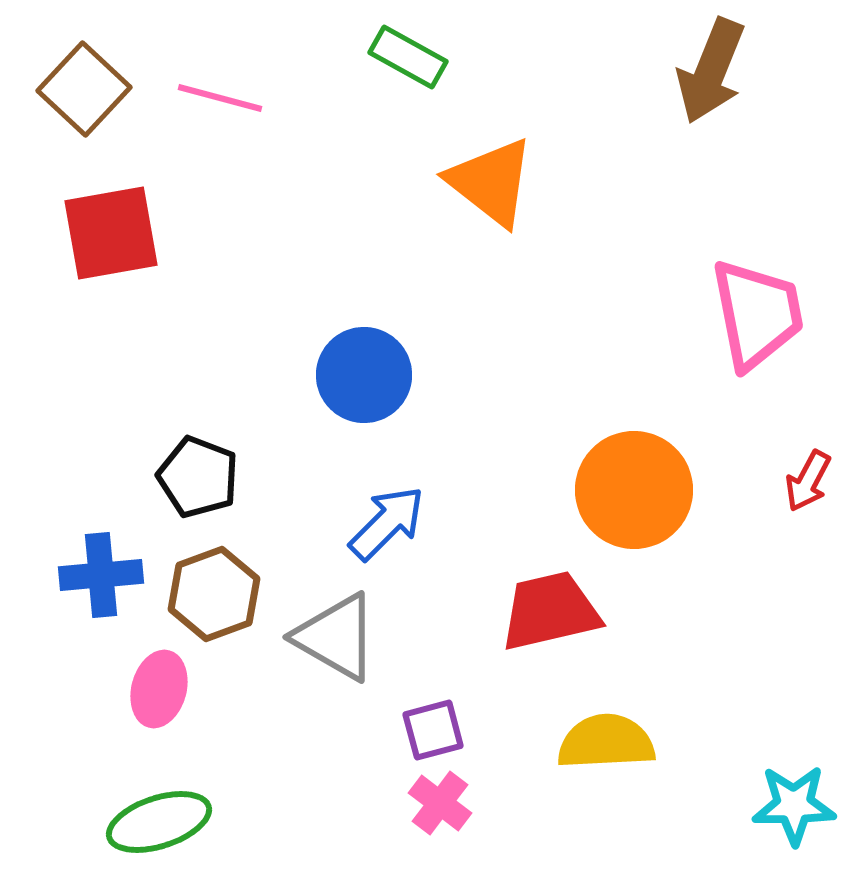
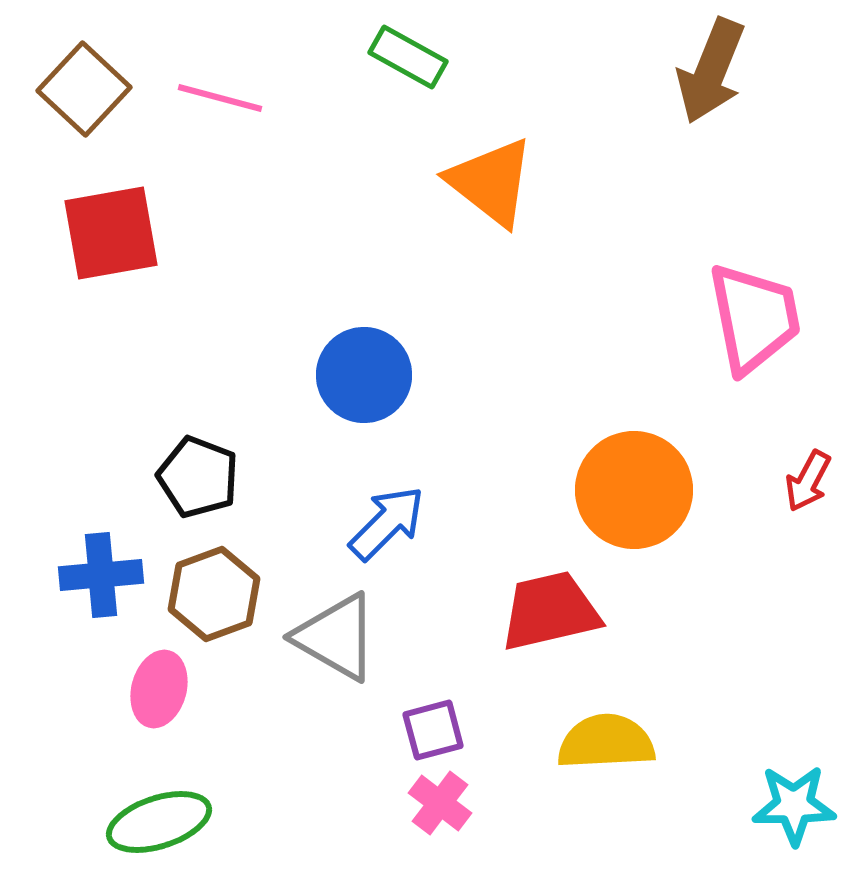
pink trapezoid: moved 3 px left, 4 px down
